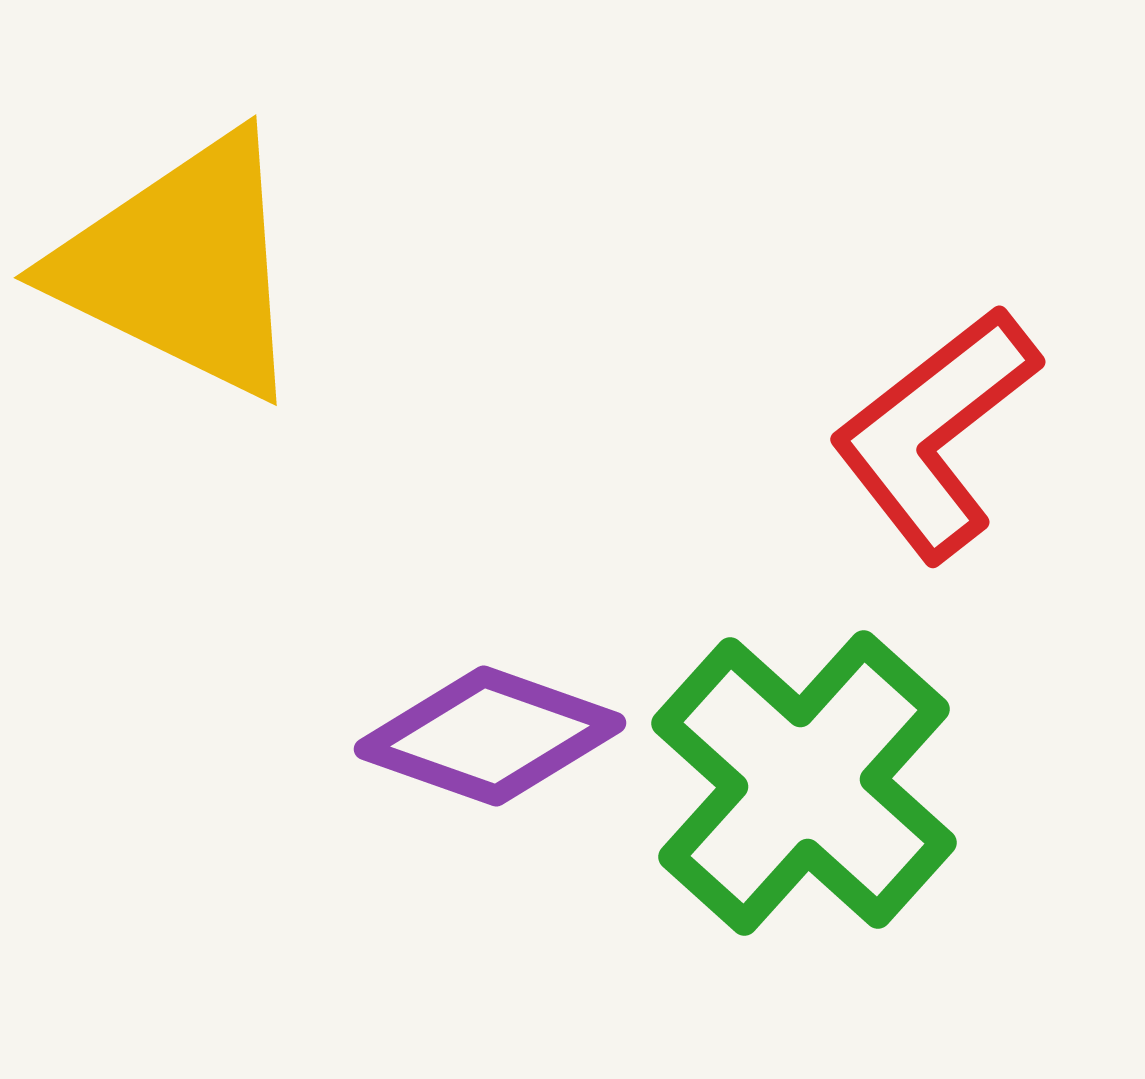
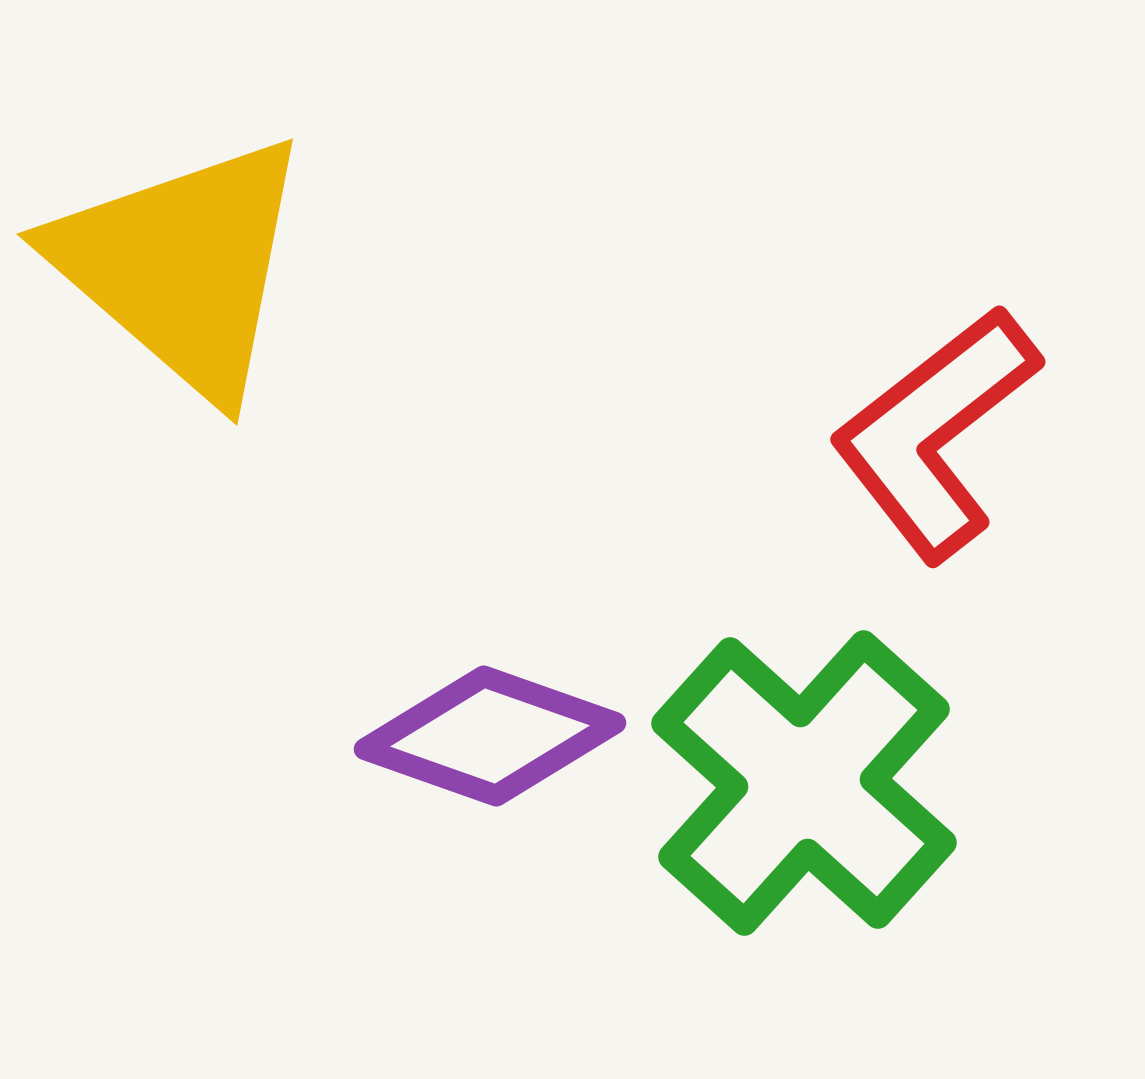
yellow triangle: rotated 15 degrees clockwise
